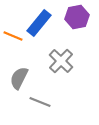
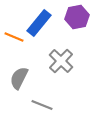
orange line: moved 1 px right, 1 px down
gray line: moved 2 px right, 3 px down
